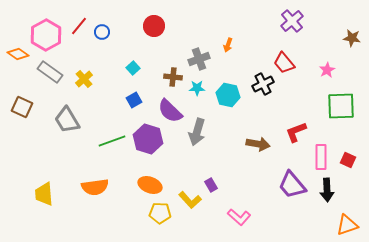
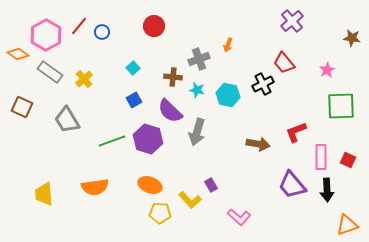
cyan star: moved 2 px down; rotated 14 degrees clockwise
